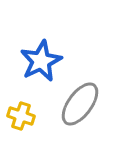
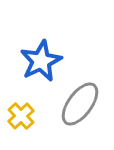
yellow cross: rotated 28 degrees clockwise
